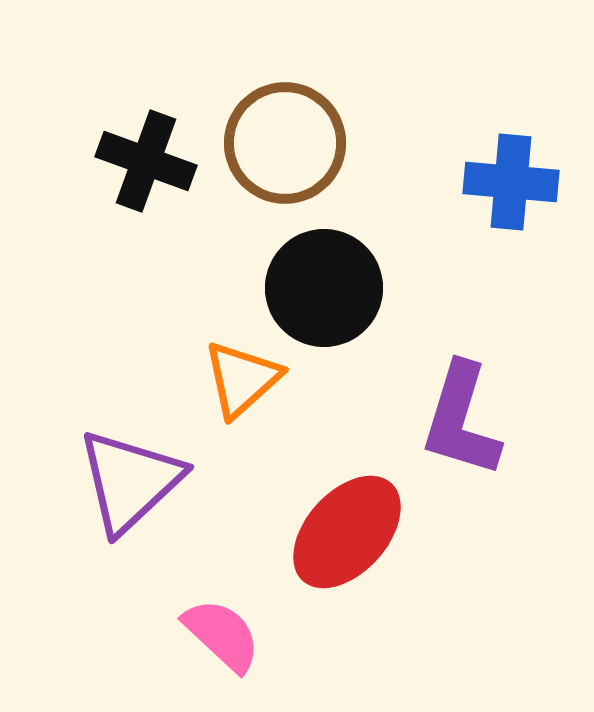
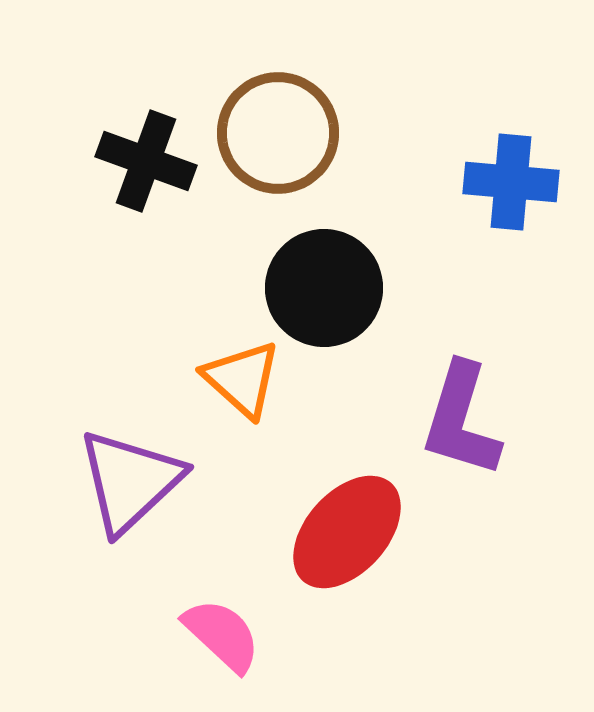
brown circle: moved 7 px left, 10 px up
orange triangle: rotated 36 degrees counterclockwise
